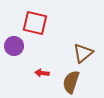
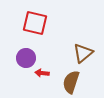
purple circle: moved 12 px right, 12 px down
